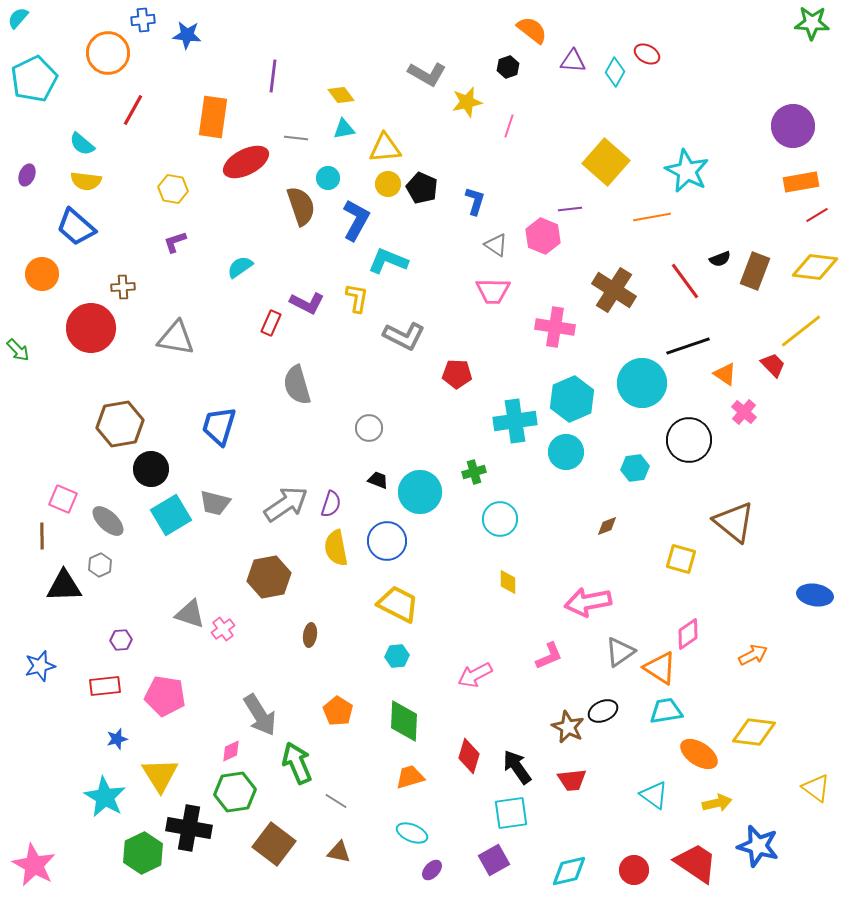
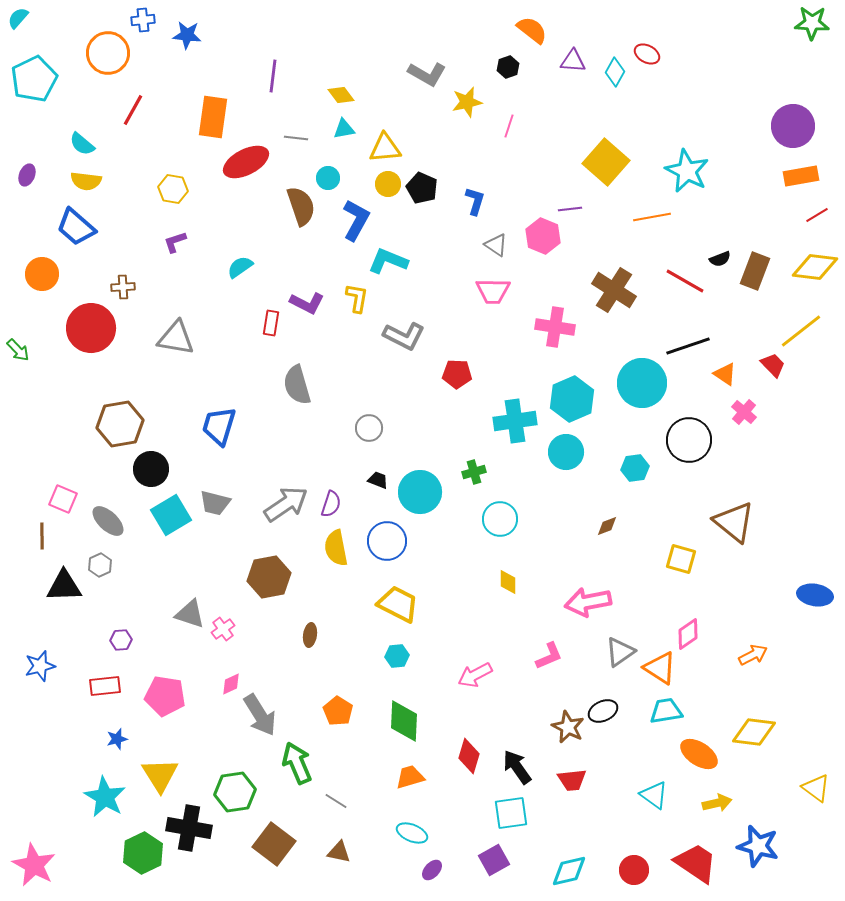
orange rectangle at (801, 182): moved 6 px up
red line at (685, 281): rotated 24 degrees counterclockwise
red rectangle at (271, 323): rotated 15 degrees counterclockwise
pink diamond at (231, 751): moved 67 px up
